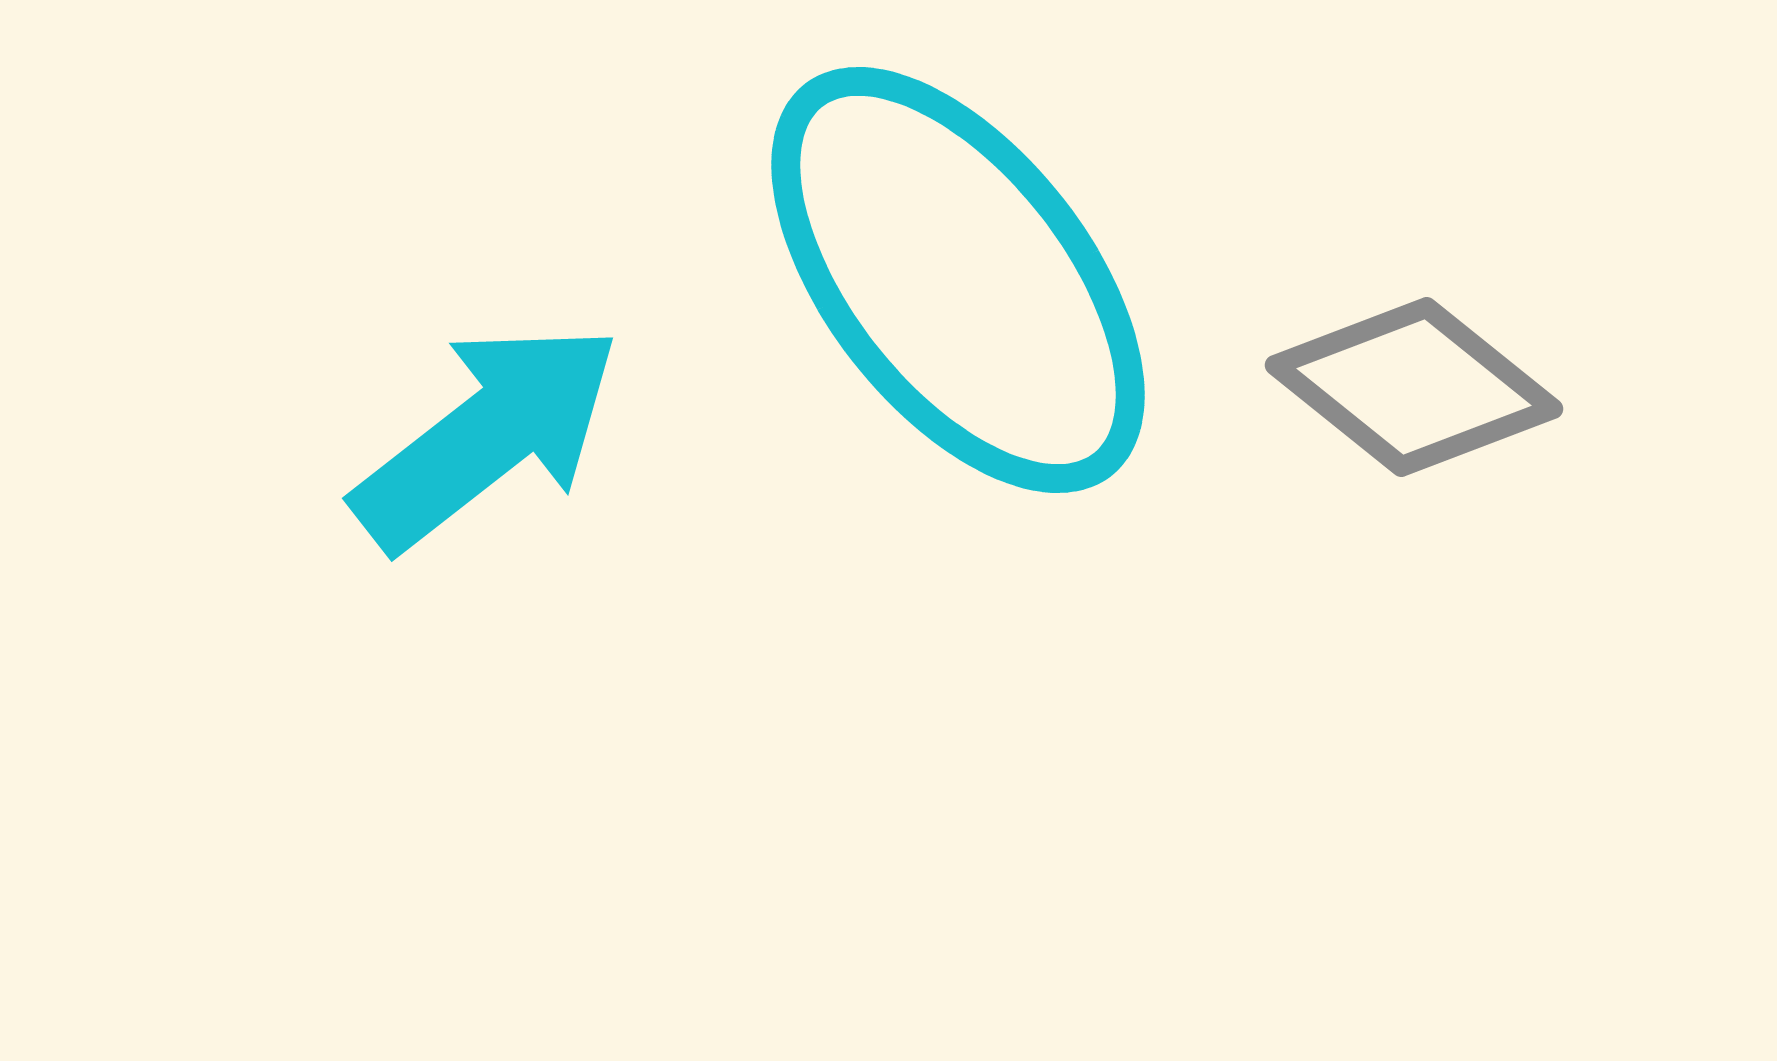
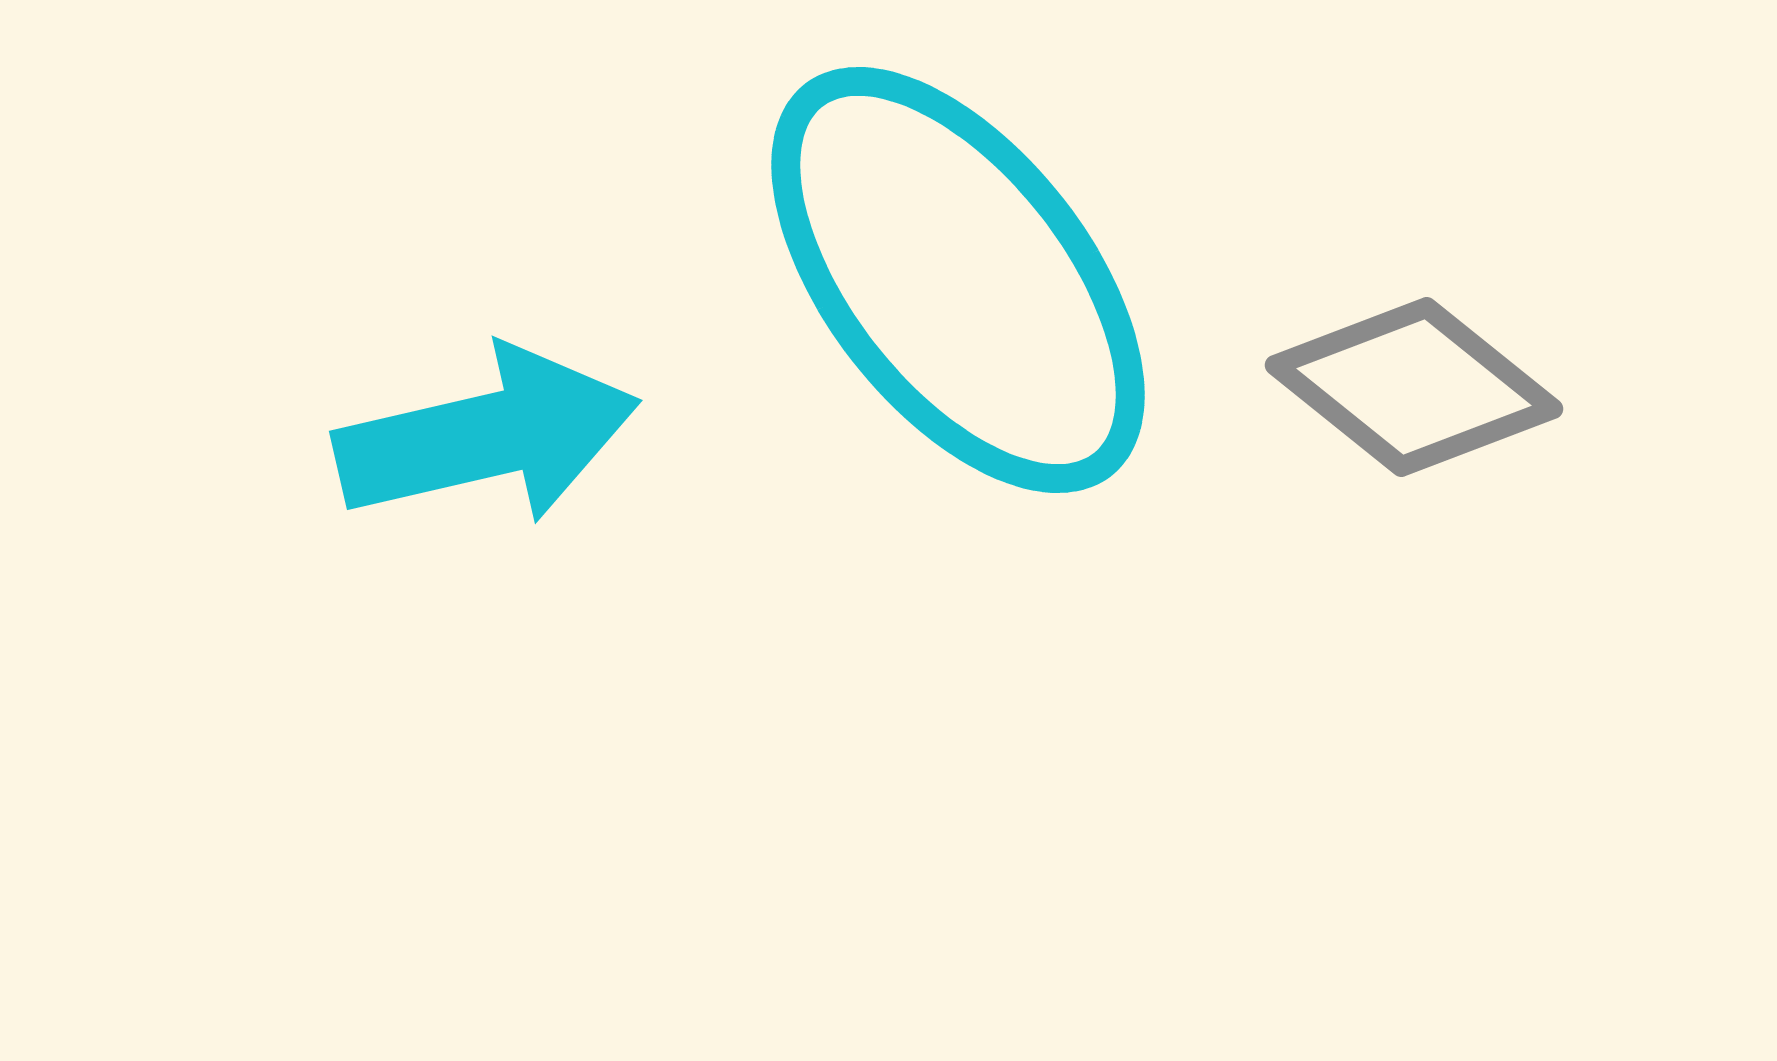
cyan arrow: rotated 25 degrees clockwise
